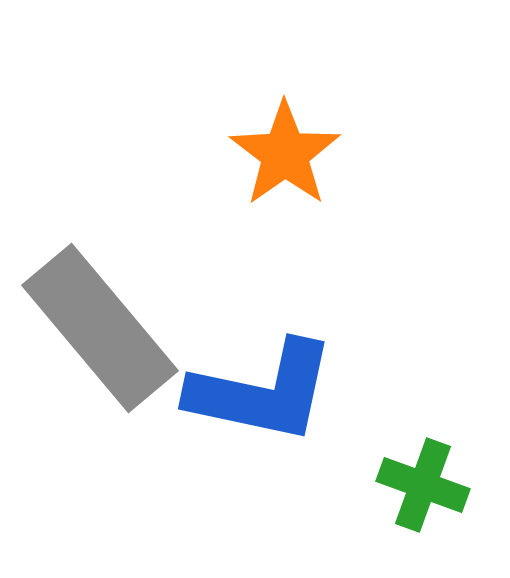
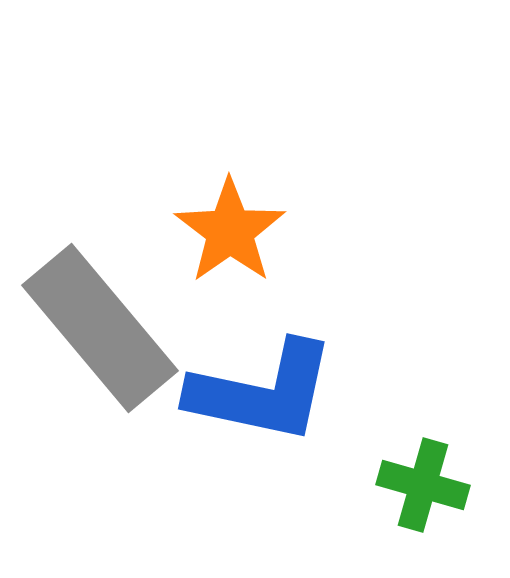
orange star: moved 55 px left, 77 px down
green cross: rotated 4 degrees counterclockwise
